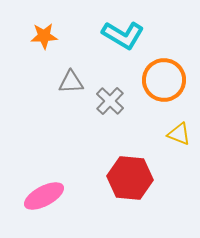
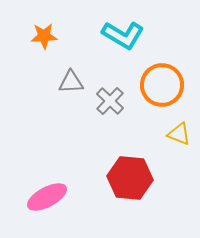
orange circle: moved 2 px left, 5 px down
pink ellipse: moved 3 px right, 1 px down
